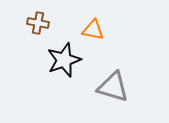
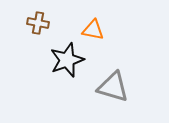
black star: moved 3 px right
